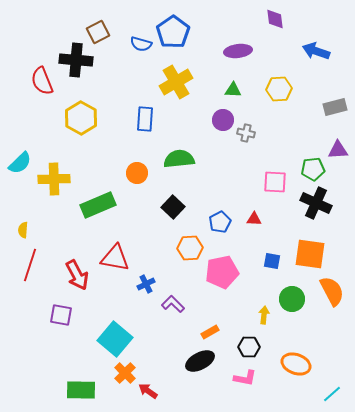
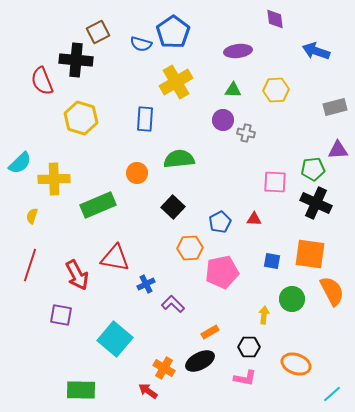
yellow hexagon at (279, 89): moved 3 px left, 1 px down
yellow hexagon at (81, 118): rotated 12 degrees counterclockwise
yellow semicircle at (23, 230): moved 9 px right, 14 px up; rotated 14 degrees clockwise
orange cross at (125, 373): moved 39 px right, 5 px up; rotated 15 degrees counterclockwise
